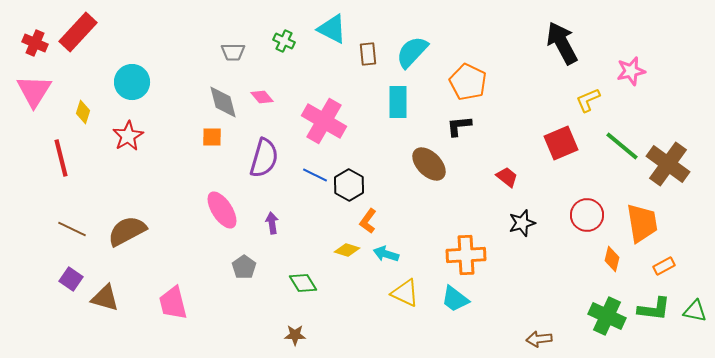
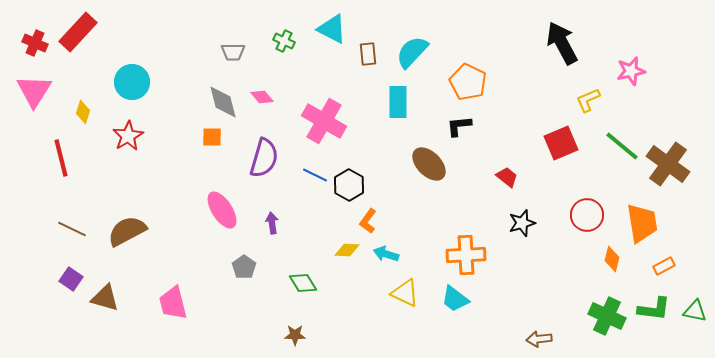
yellow diamond at (347, 250): rotated 15 degrees counterclockwise
